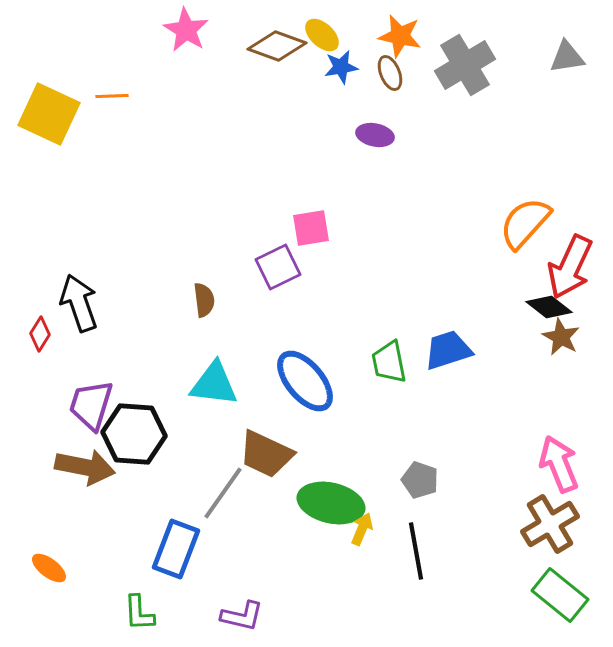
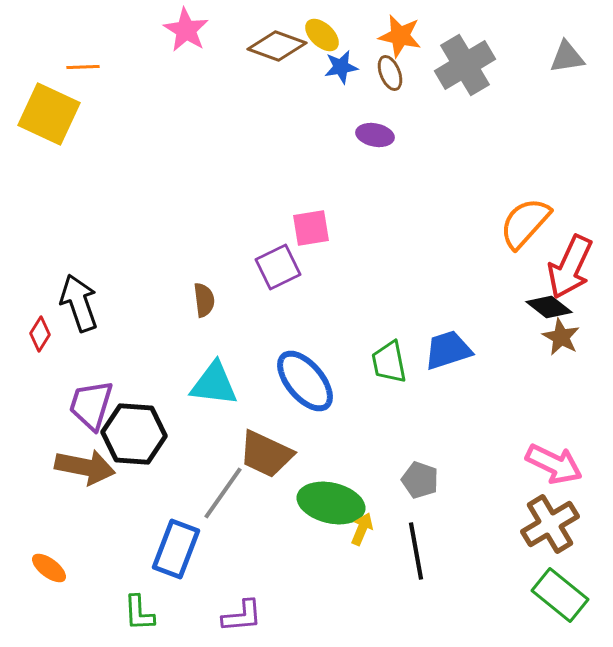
orange line: moved 29 px left, 29 px up
pink arrow: moved 5 px left; rotated 138 degrees clockwise
purple L-shape: rotated 18 degrees counterclockwise
